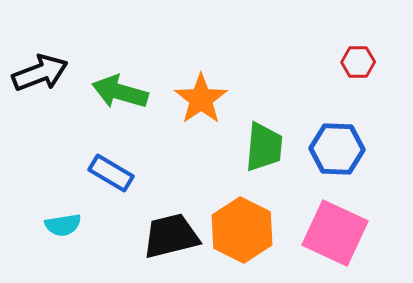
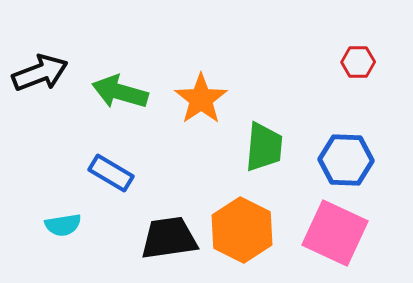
blue hexagon: moved 9 px right, 11 px down
black trapezoid: moved 2 px left, 2 px down; rotated 6 degrees clockwise
